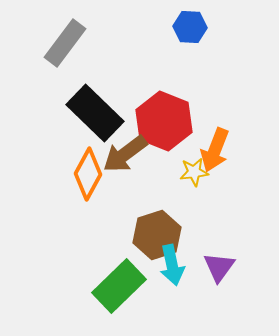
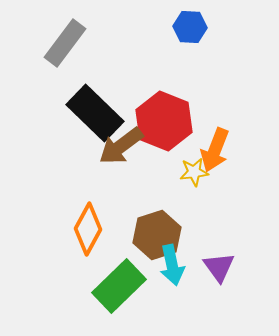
brown arrow: moved 4 px left, 8 px up
orange diamond: moved 55 px down
purple triangle: rotated 12 degrees counterclockwise
